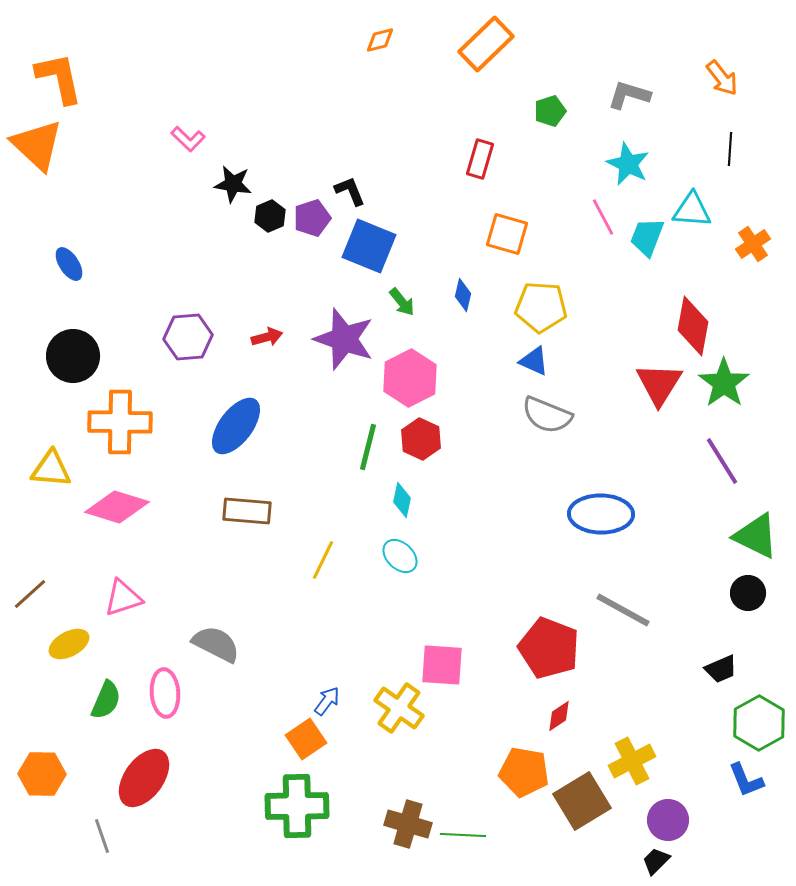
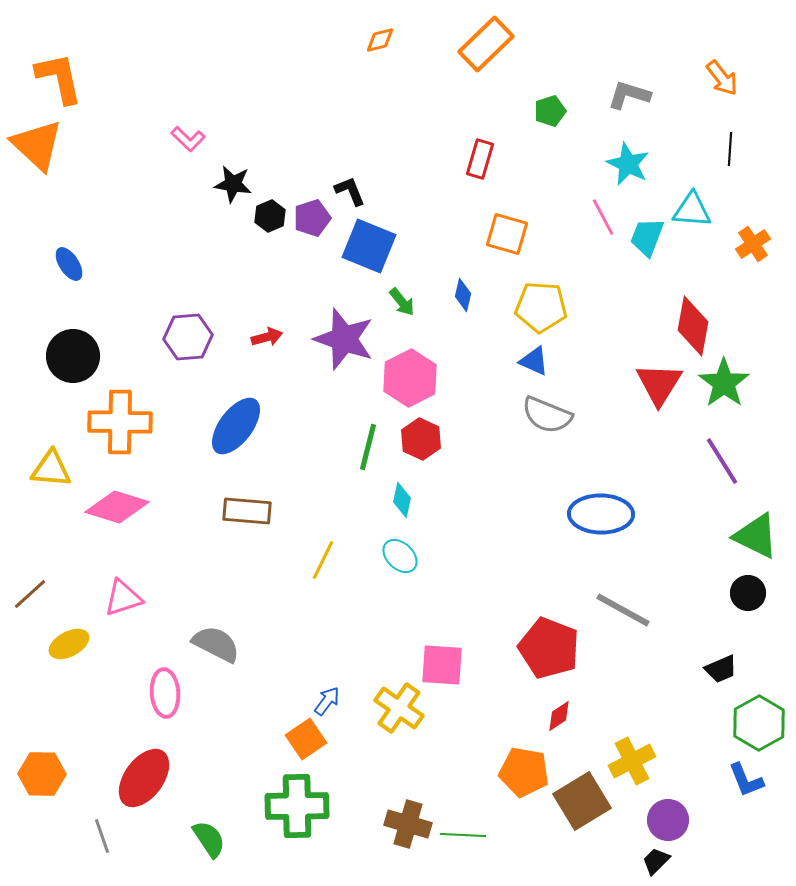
green semicircle at (106, 700): moved 103 px right, 139 px down; rotated 57 degrees counterclockwise
